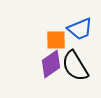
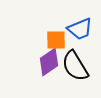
purple diamond: moved 2 px left, 2 px up
